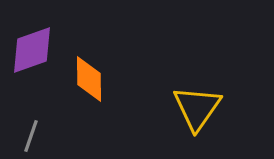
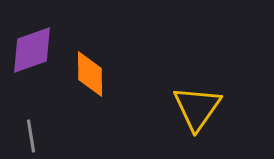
orange diamond: moved 1 px right, 5 px up
gray line: rotated 28 degrees counterclockwise
